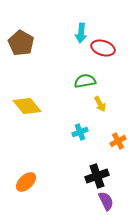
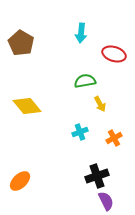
red ellipse: moved 11 px right, 6 px down
orange cross: moved 4 px left, 3 px up
orange ellipse: moved 6 px left, 1 px up
